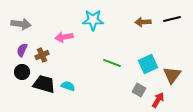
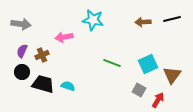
cyan star: rotated 10 degrees clockwise
purple semicircle: moved 1 px down
black trapezoid: moved 1 px left
